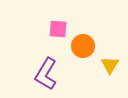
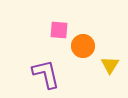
pink square: moved 1 px right, 1 px down
purple L-shape: rotated 136 degrees clockwise
